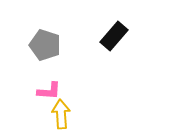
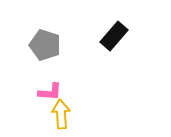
pink L-shape: moved 1 px right, 1 px down
